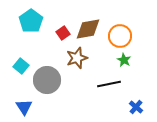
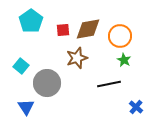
red square: moved 3 px up; rotated 32 degrees clockwise
gray circle: moved 3 px down
blue triangle: moved 2 px right
